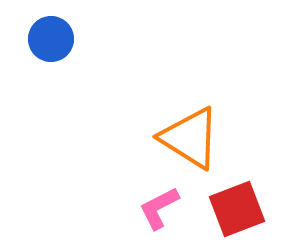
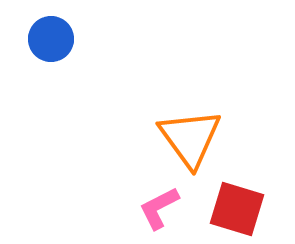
orange triangle: rotated 22 degrees clockwise
red square: rotated 38 degrees clockwise
